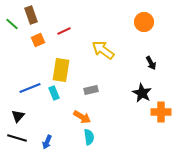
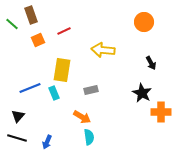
yellow arrow: rotated 30 degrees counterclockwise
yellow rectangle: moved 1 px right
